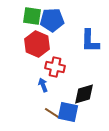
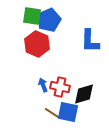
blue pentagon: moved 3 px left; rotated 20 degrees counterclockwise
red cross: moved 5 px right, 20 px down
